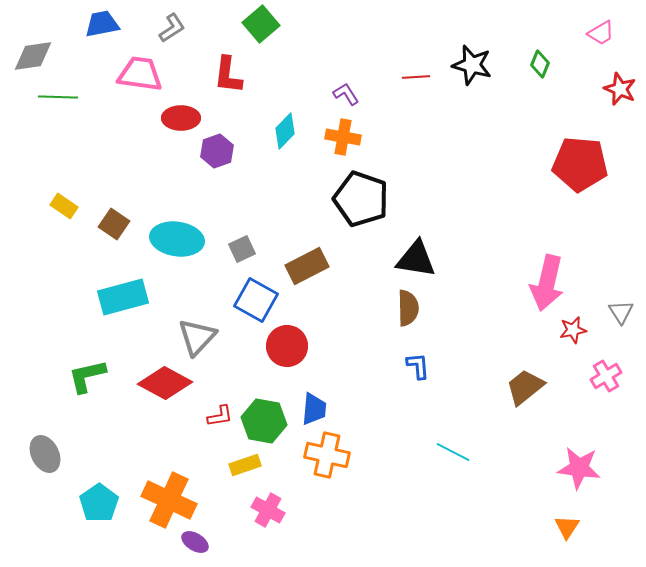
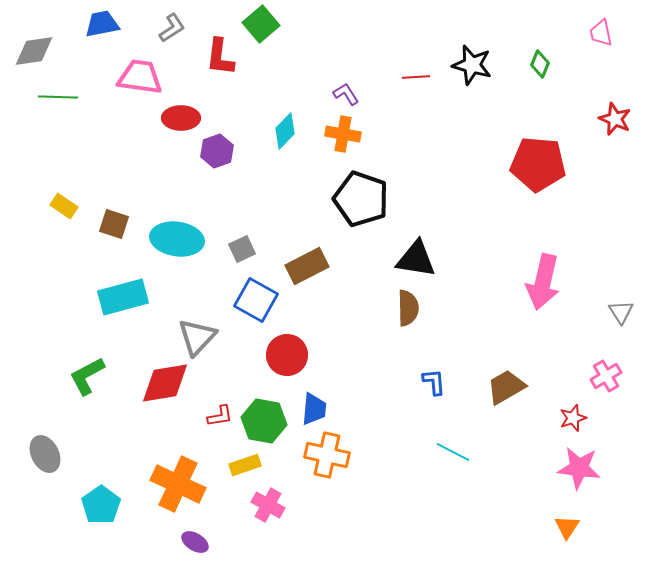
pink trapezoid at (601, 33): rotated 108 degrees clockwise
gray diamond at (33, 56): moved 1 px right, 5 px up
pink trapezoid at (140, 74): moved 3 px down
red L-shape at (228, 75): moved 8 px left, 18 px up
red star at (620, 89): moved 5 px left, 30 px down
orange cross at (343, 137): moved 3 px up
red pentagon at (580, 164): moved 42 px left
brown square at (114, 224): rotated 16 degrees counterclockwise
pink arrow at (547, 283): moved 4 px left, 1 px up
red star at (573, 330): moved 88 px down; rotated 8 degrees counterclockwise
red circle at (287, 346): moved 9 px down
blue L-shape at (418, 366): moved 16 px right, 16 px down
green L-shape at (87, 376): rotated 15 degrees counterclockwise
red diamond at (165, 383): rotated 38 degrees counterclockwise
brown trapezoid at (525, 387): moved 19 px left; rotated 9 degrees clockwise
orange cross at (169, 500): moved 9 px right, 16 px up
cyan pentagon at (99, 503): moved 2 px right, 2 px down
pink cross at (268, 510): moved 5 px up
